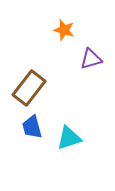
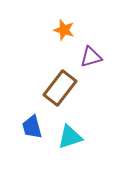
purple triangle: moved 2 px up
brown rectangle: moved 31 px right
cyan triangle: moved 1 px right, 1 px up
